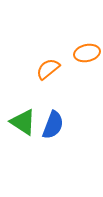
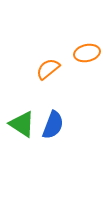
green triangle: moved 1 px left, 2 px down
